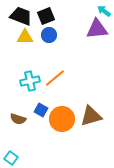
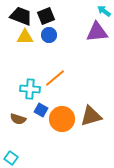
purple triangle: moved 3 px down
cyan cross: moved 8 px down; rotated 18 degrees clockwise
